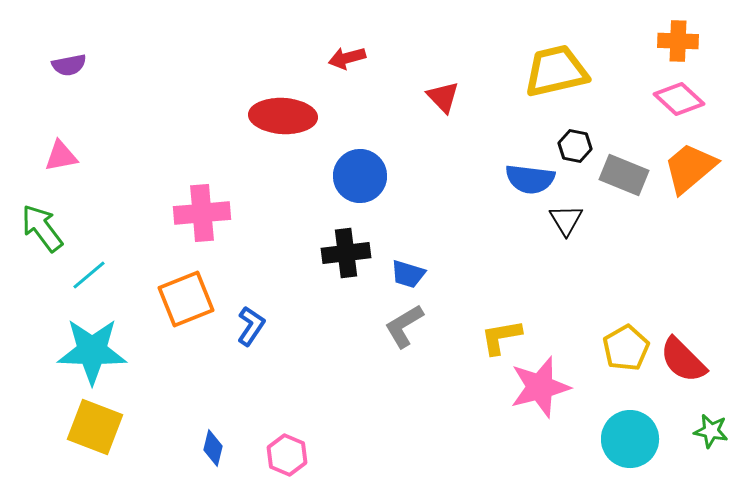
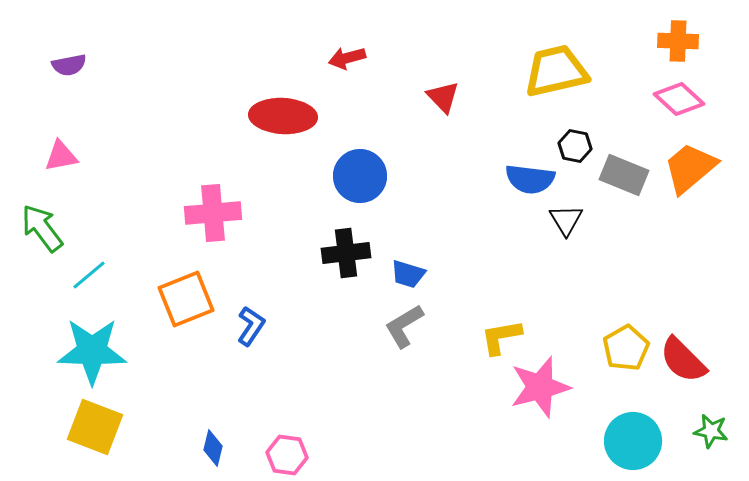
pink cross: moved 11 px right
cyan circle: moved 3 px right, 2 px down
pink hexagon: rotated 15 degrees counterclockwise
